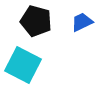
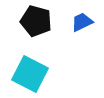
cyan square: moved 7 px right, 9 px down
